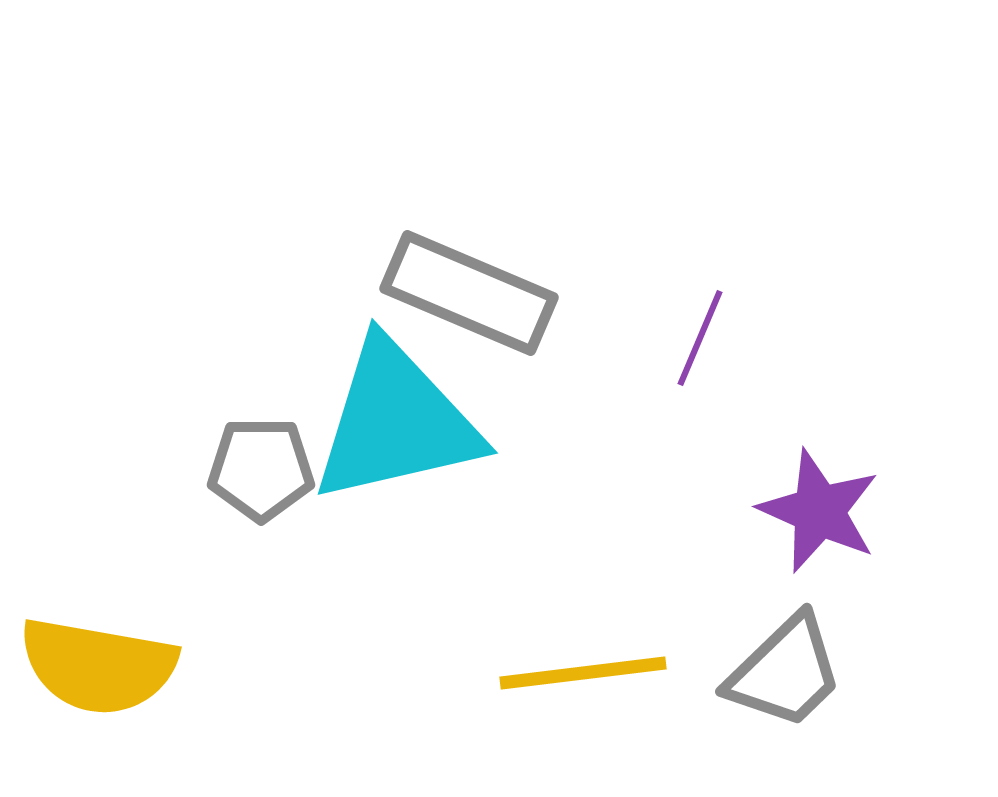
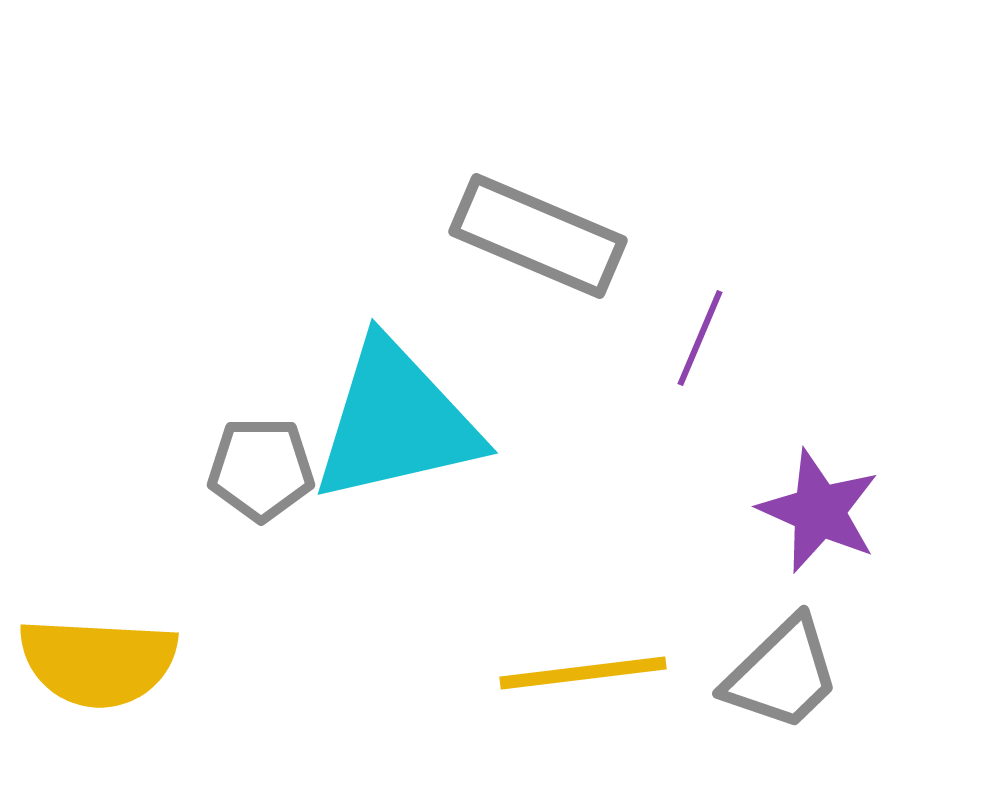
gray rectangle: moved 69 px right, 57 px up
yellow semicircle: moved 4 px up; rotated 7 degrees counterclockwise
gray trapezoid: moved 3 px left, 2 px down
